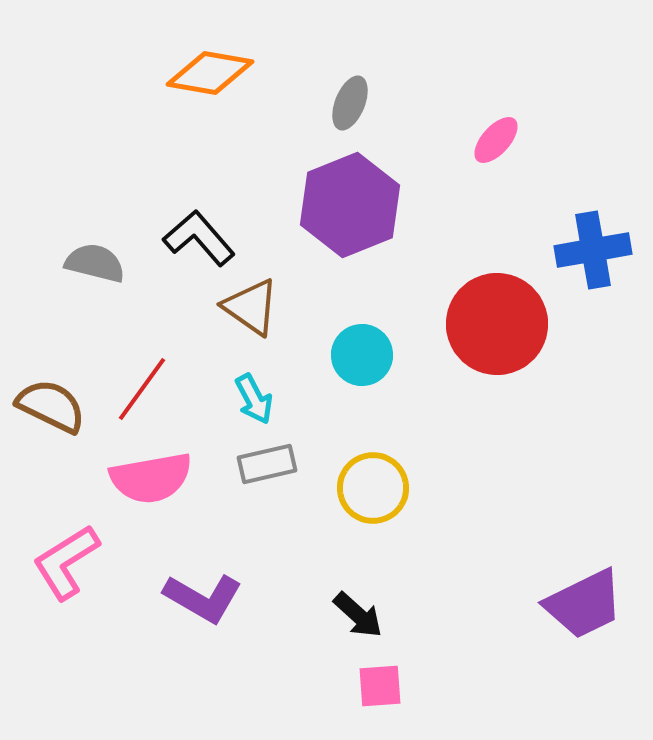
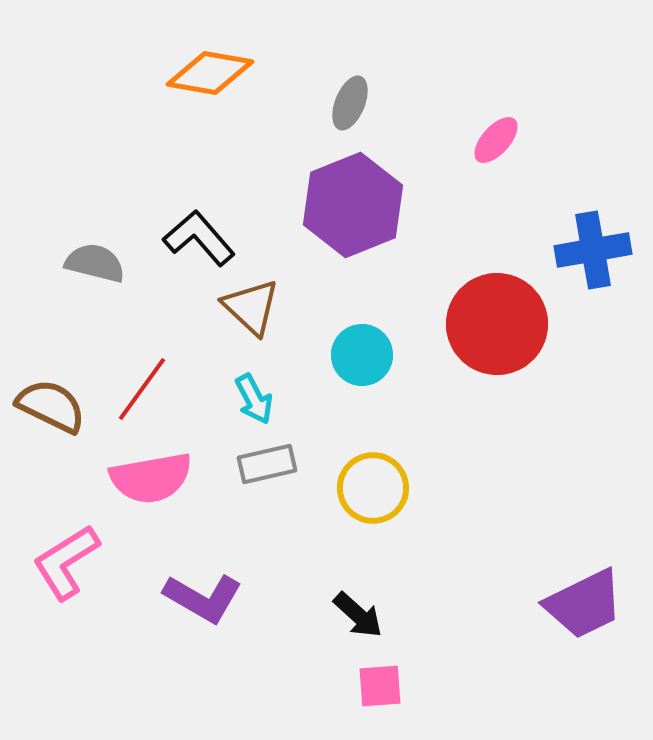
purple hexagon: moved 3 px right
brown triangle: rotated 8 degrees clockwise
